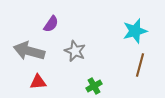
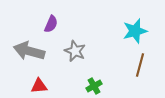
purple semicircle: rotated 12 degrees counterclockwise
red triangle: moved 1 px right, 4 px down
